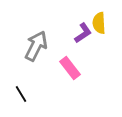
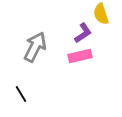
yellow semicircle: moved 2 px right, 9 px up; rotated 15 degrees counterclockwise
gray arrow: moved 1 px left, 1 px down
pink rectangle: moved 10 px right, 12 px up; rotated 65 degrees counterclockwise
